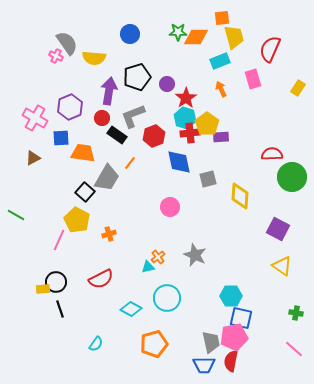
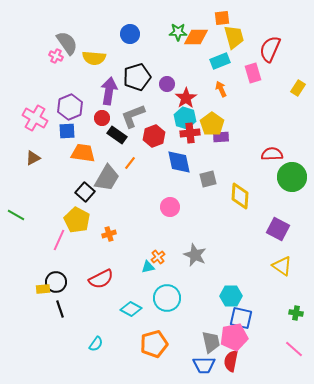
pink rectangle at (253, 79): moved 6 px up
yellow pentagon at (207, 124): moved 5 px right
blue square at (61, 138): moved 6 px right, 7 px up
